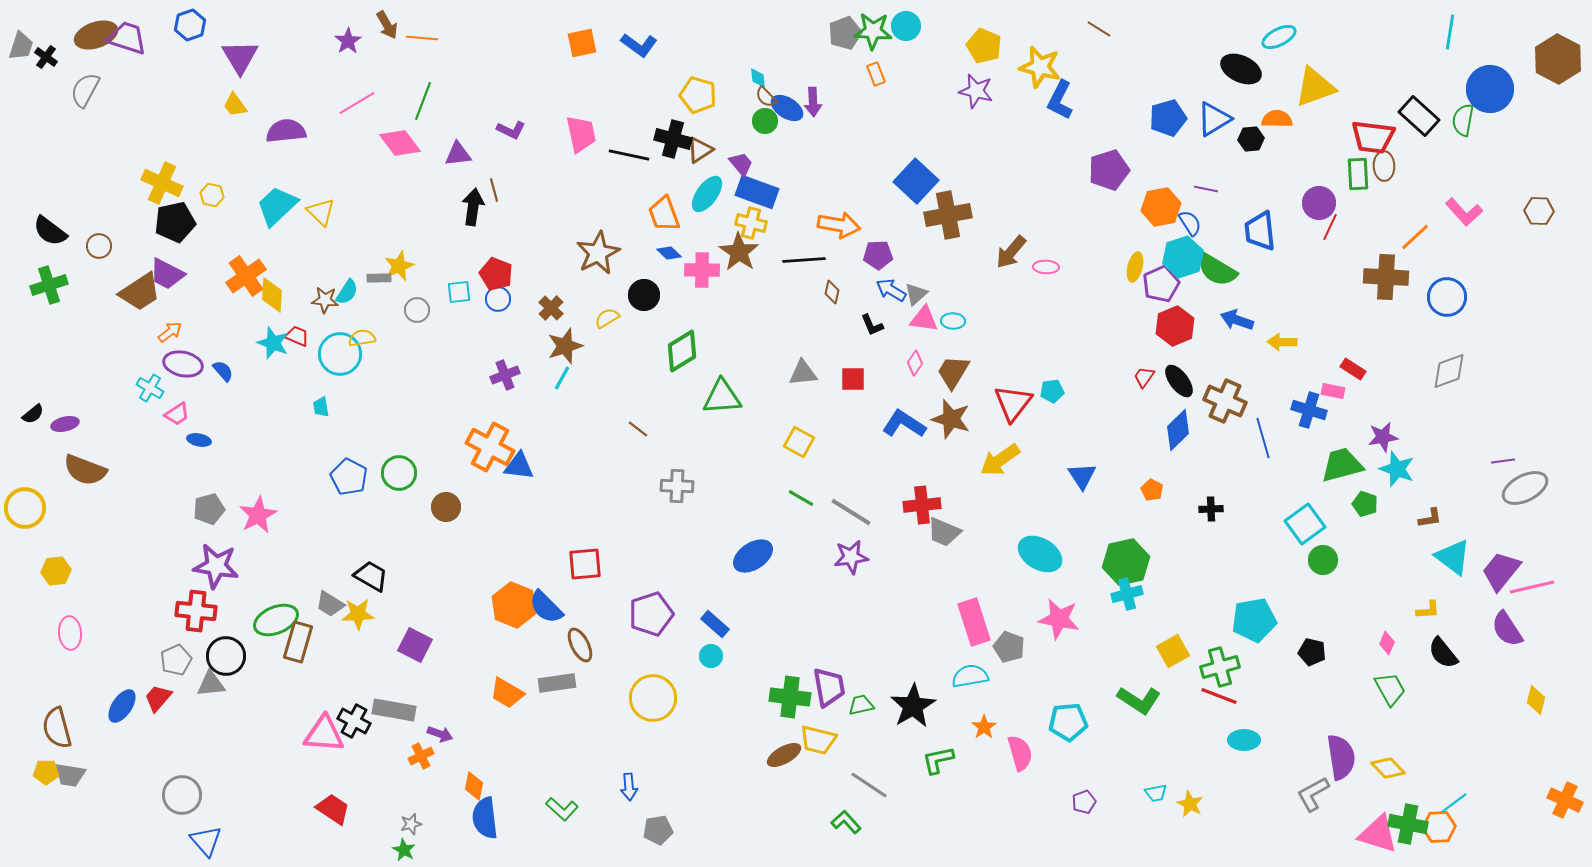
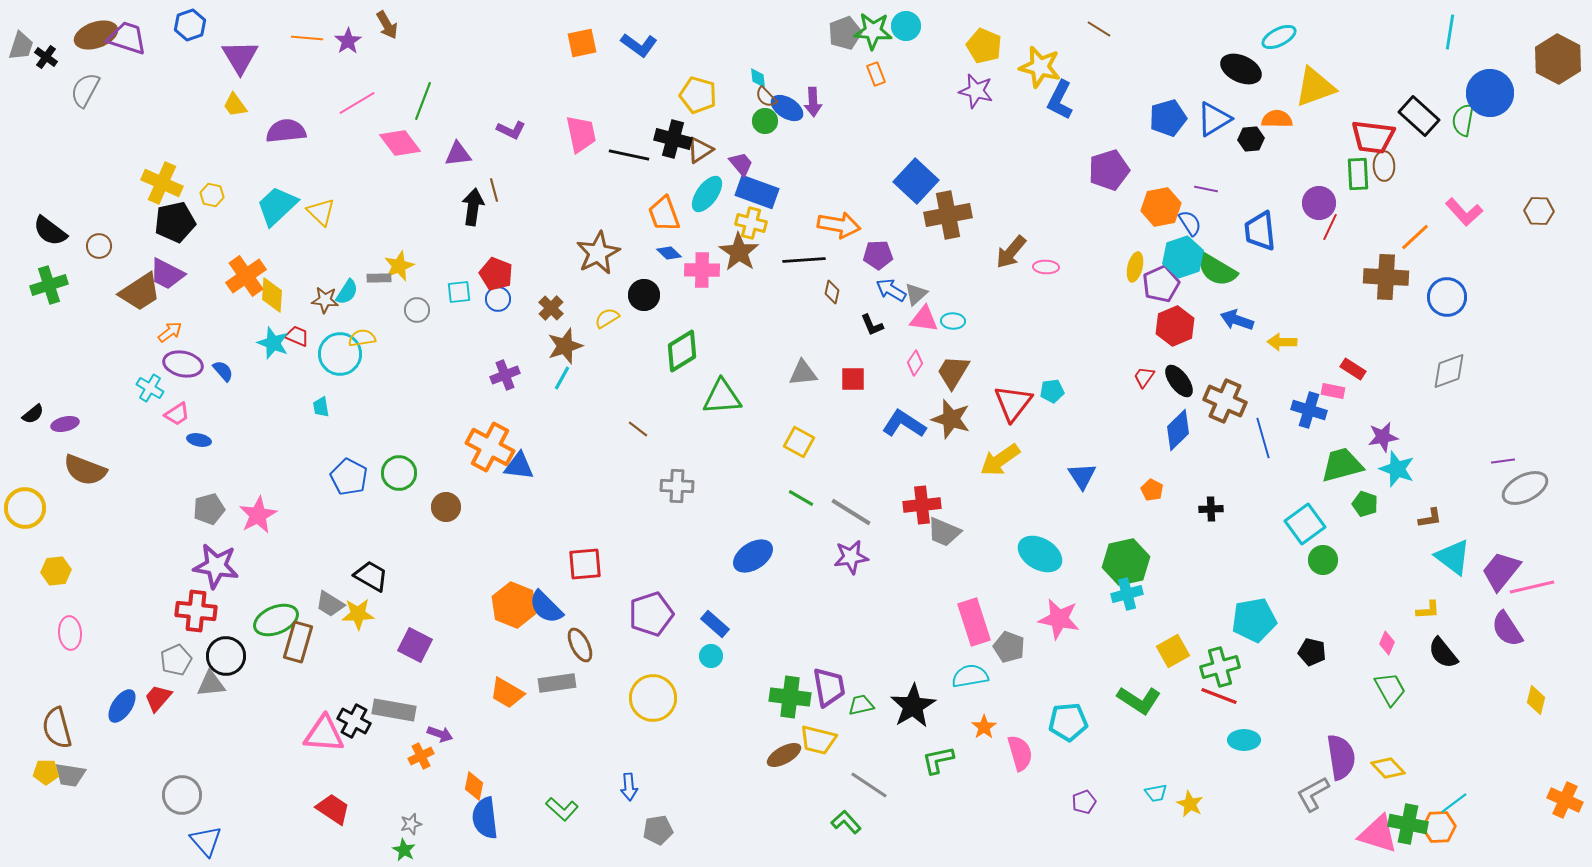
orange line at (422, 38): moved 115 px left
blue circle at (1490, 89): moved 4 px down
